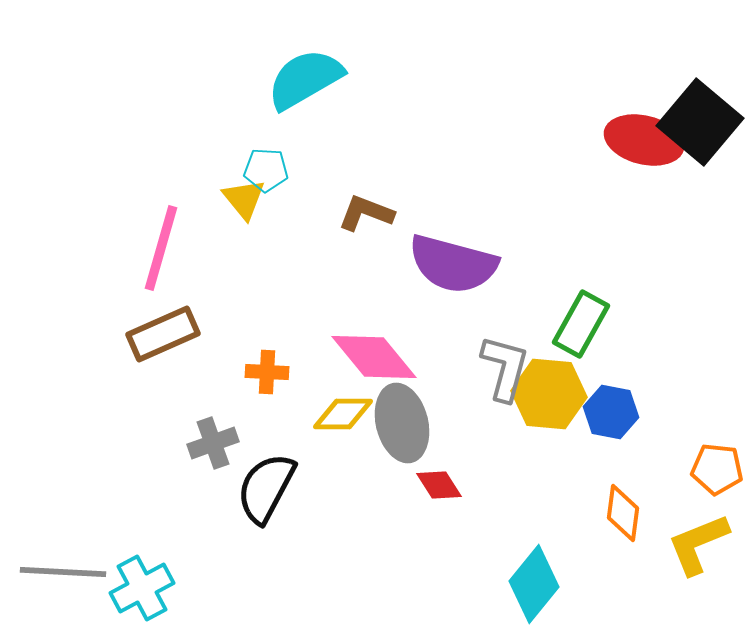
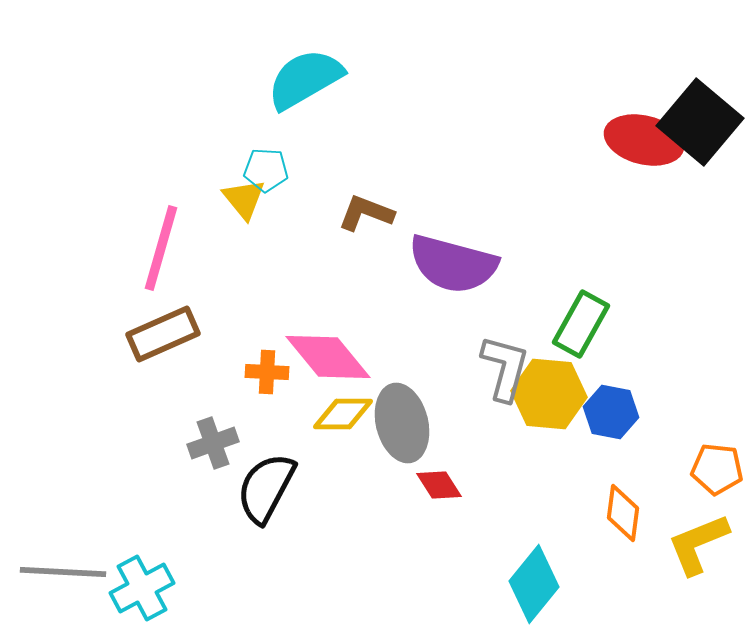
pink diamond: moved 46 px left
